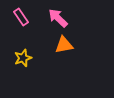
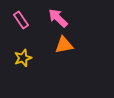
pink rectangle: moved 3 px down
